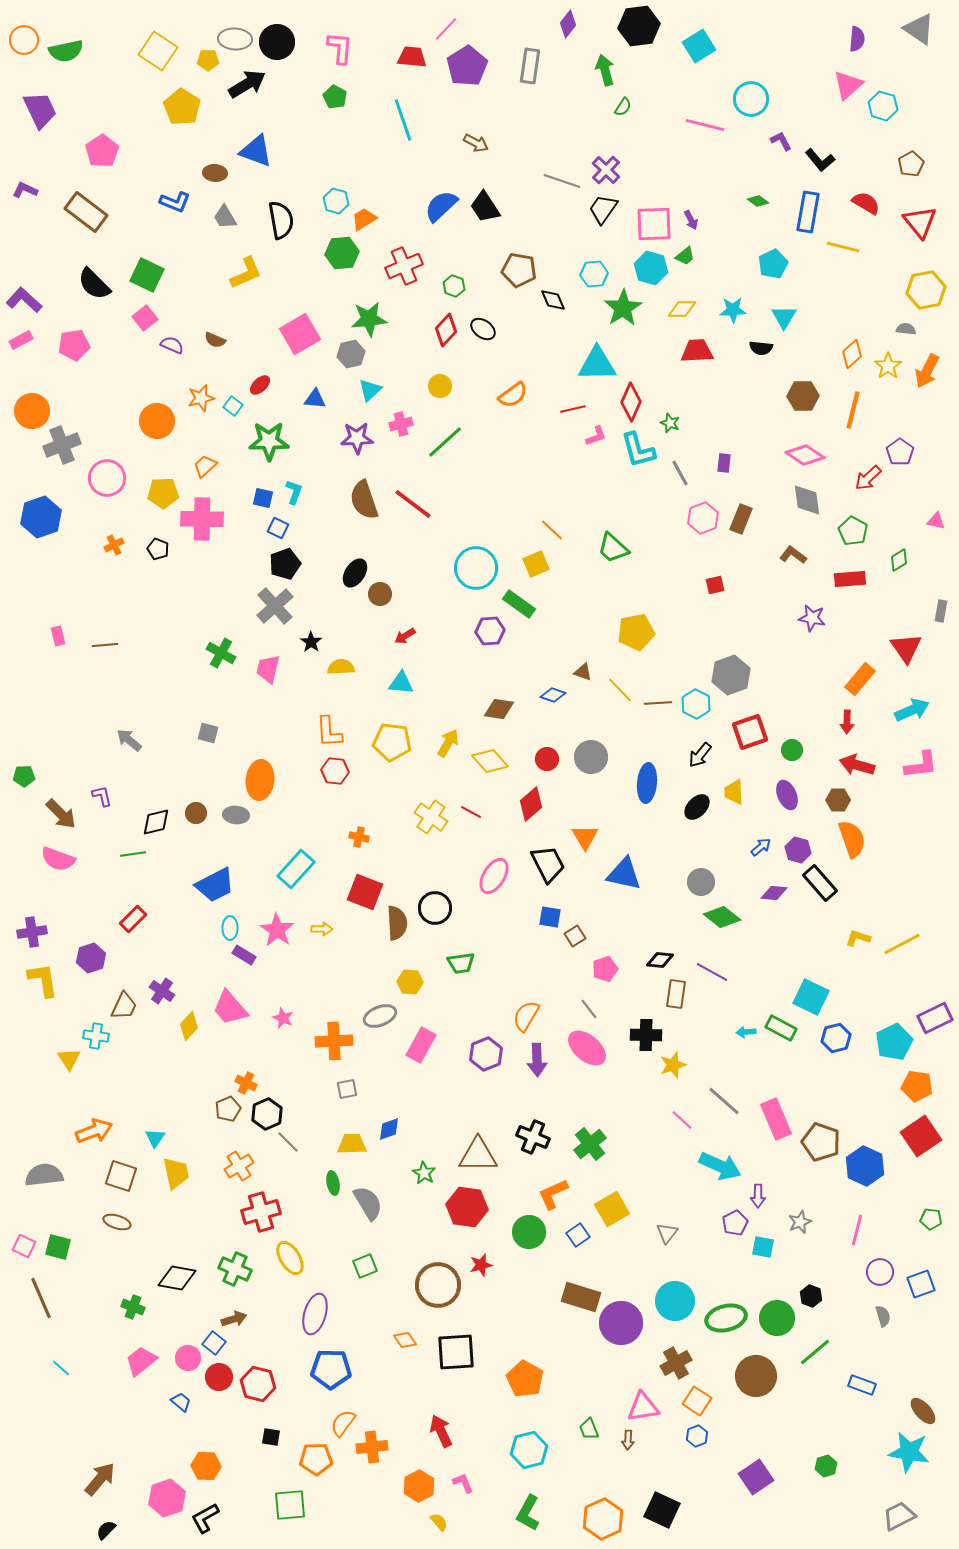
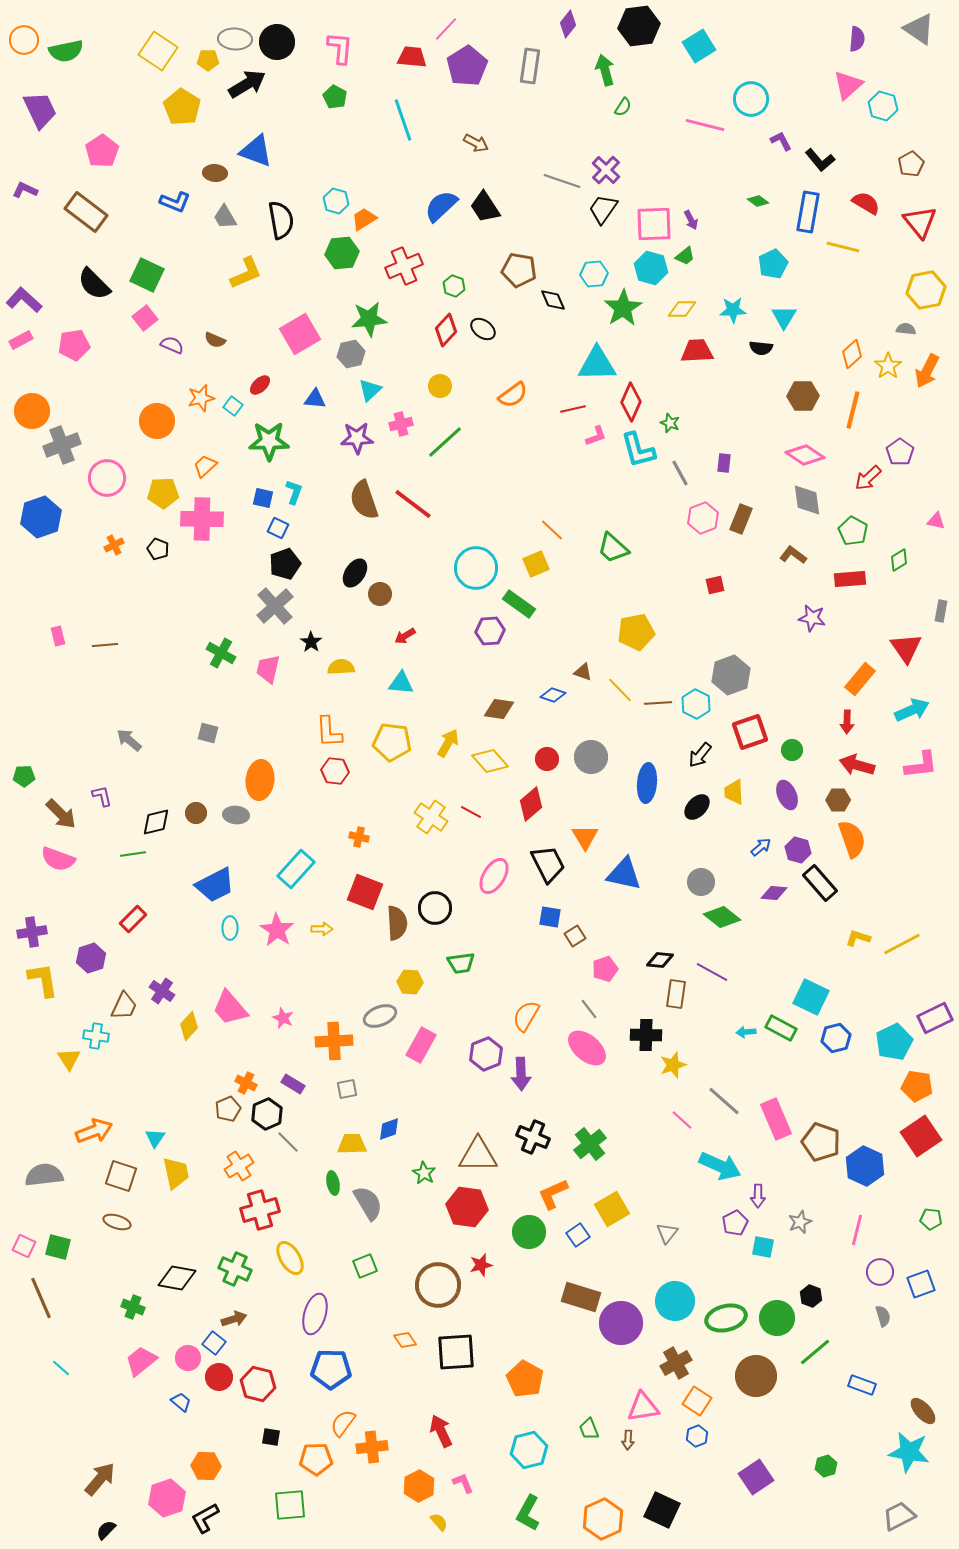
purple rectangle at (244, 955): moved 49 px right, 129 px down
purple arrow at (537, 1060): moved 16 px left, 14 px down
red cross at (261, 1212): moved 1 px left, 2 px up
